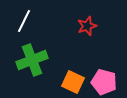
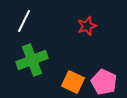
pink pentagon: rotated 10 degrees clockwise
